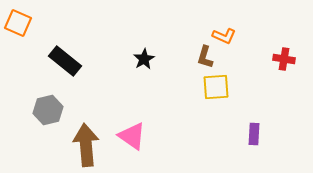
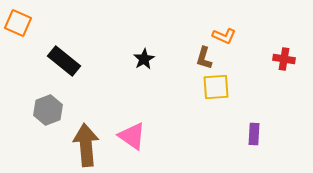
brown L-shape: moved 1 px left, 1 px down
black rectangle: moved 1 px left
gray hexagon: rotated 8 degrees counterclockwise
